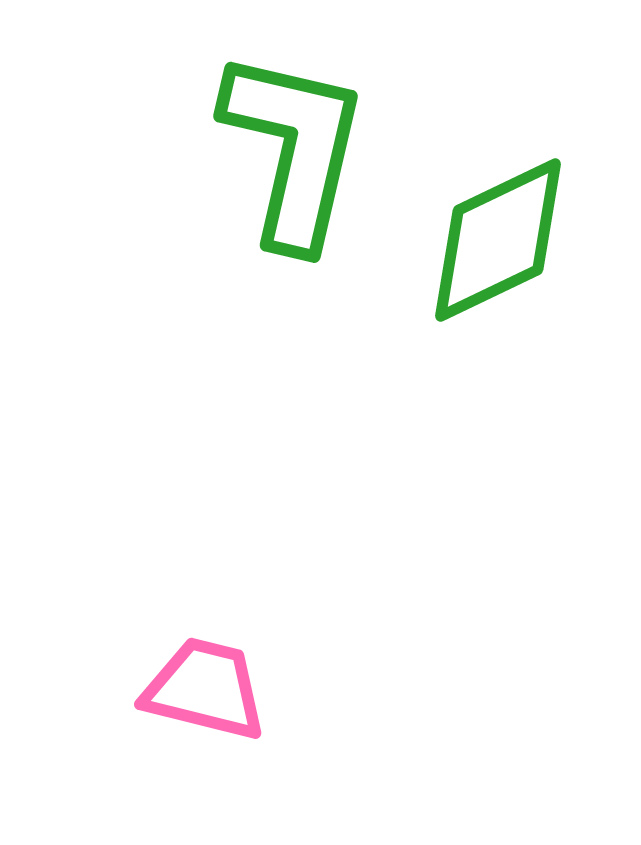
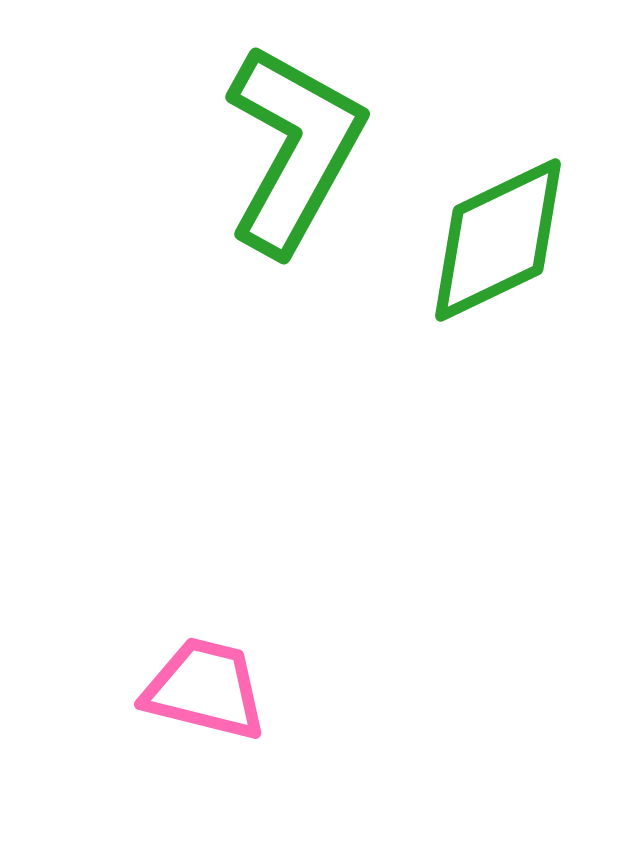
green L-shape: rotated 16 degrees clockwise
